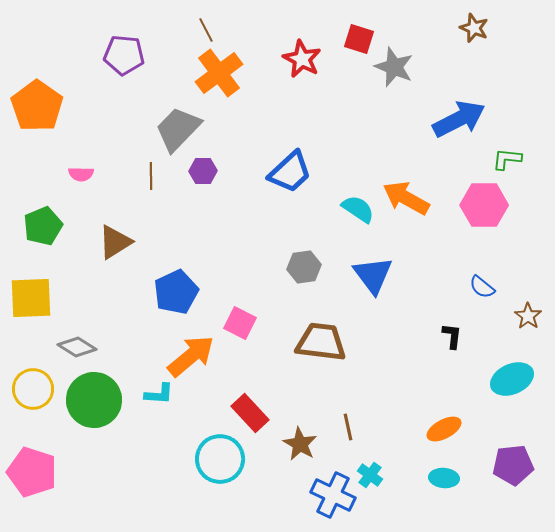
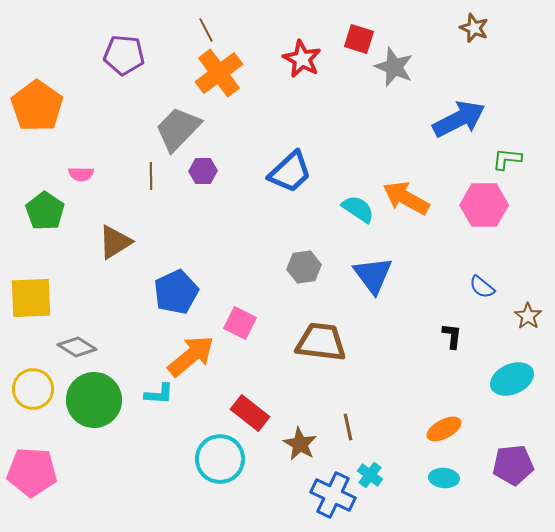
green pentagon at (43, 226): moved 2 px right, 15 px up; rotated 15 degrees counterclockwise
red rectangle at (250, 413): rotated 9 degrees counterclockwise
pink pentagon at (32, 472): rotated 15 degrees counterclockwise
